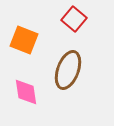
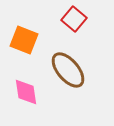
brown ellipse: rotated 60 degrees counterclockwise
